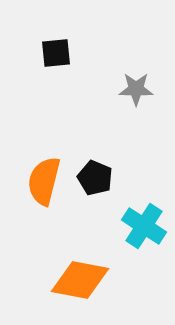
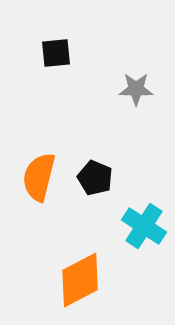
orange semicircle: moved 5 px left, 4 px up
orange diamond: rotated 38 degrees counterclockwise
